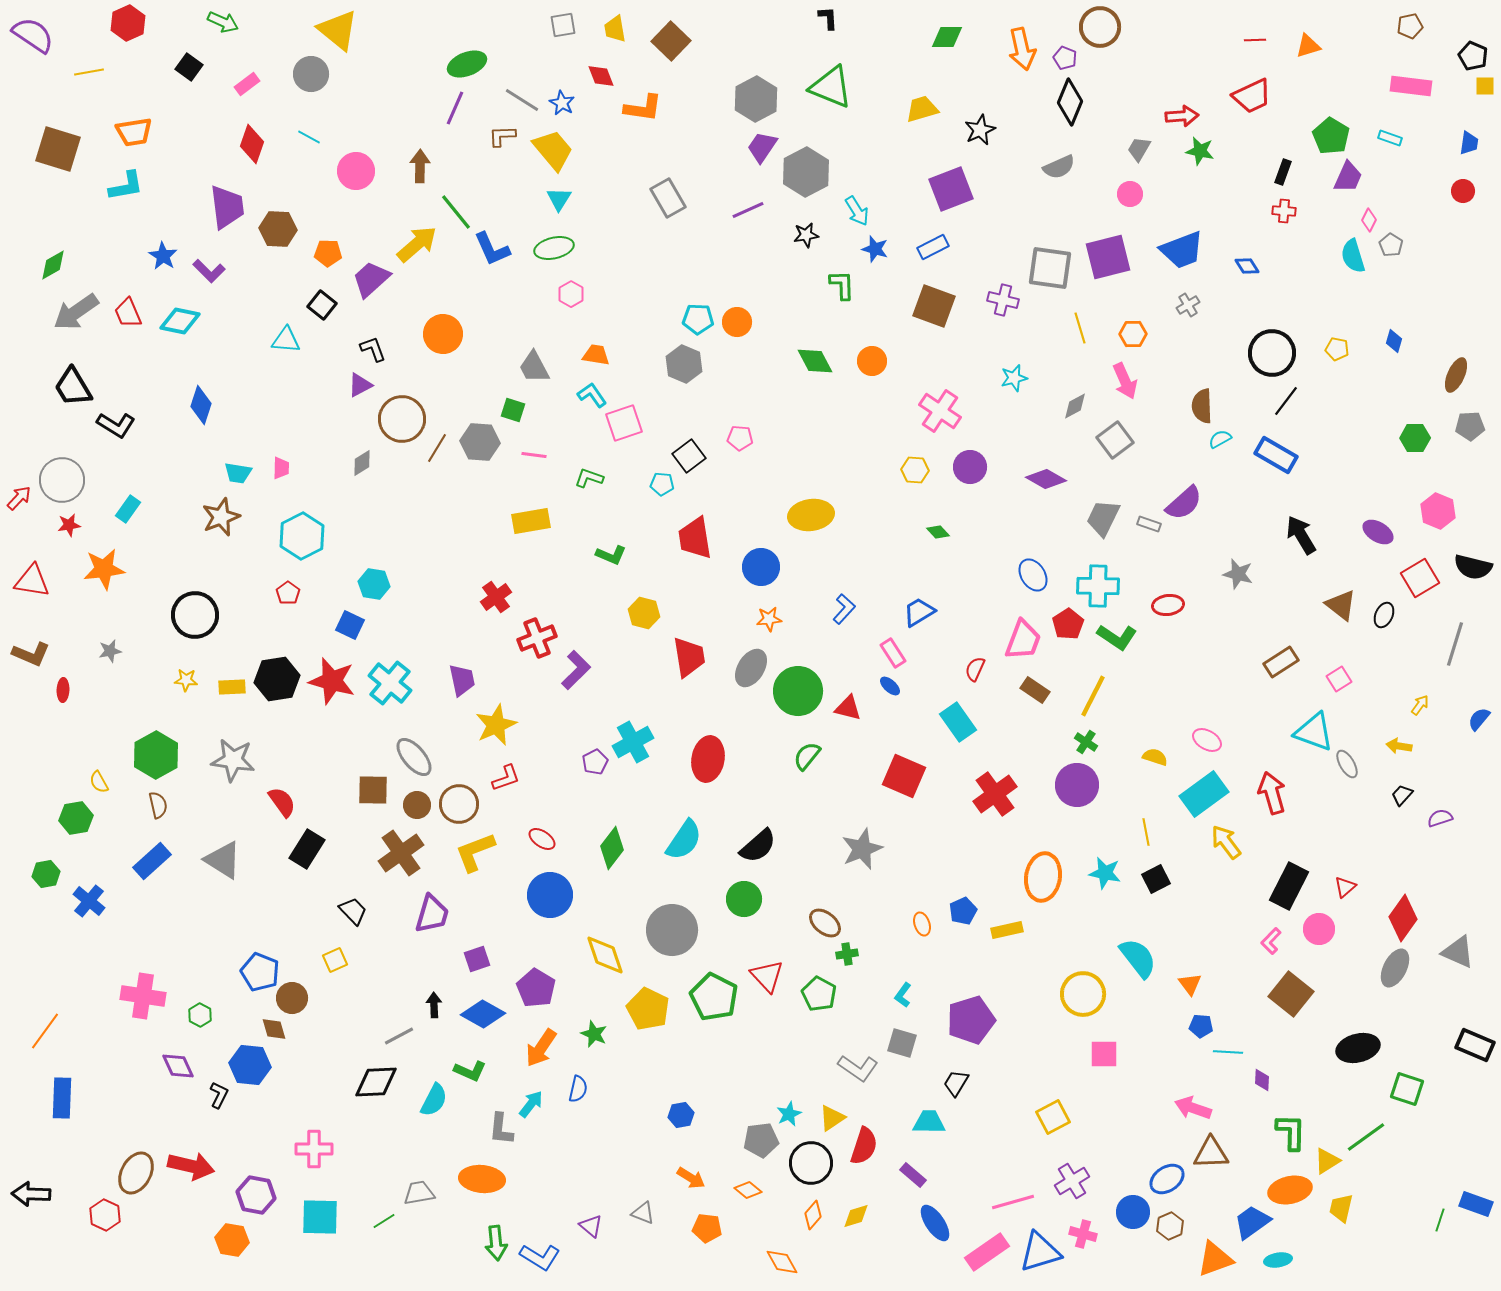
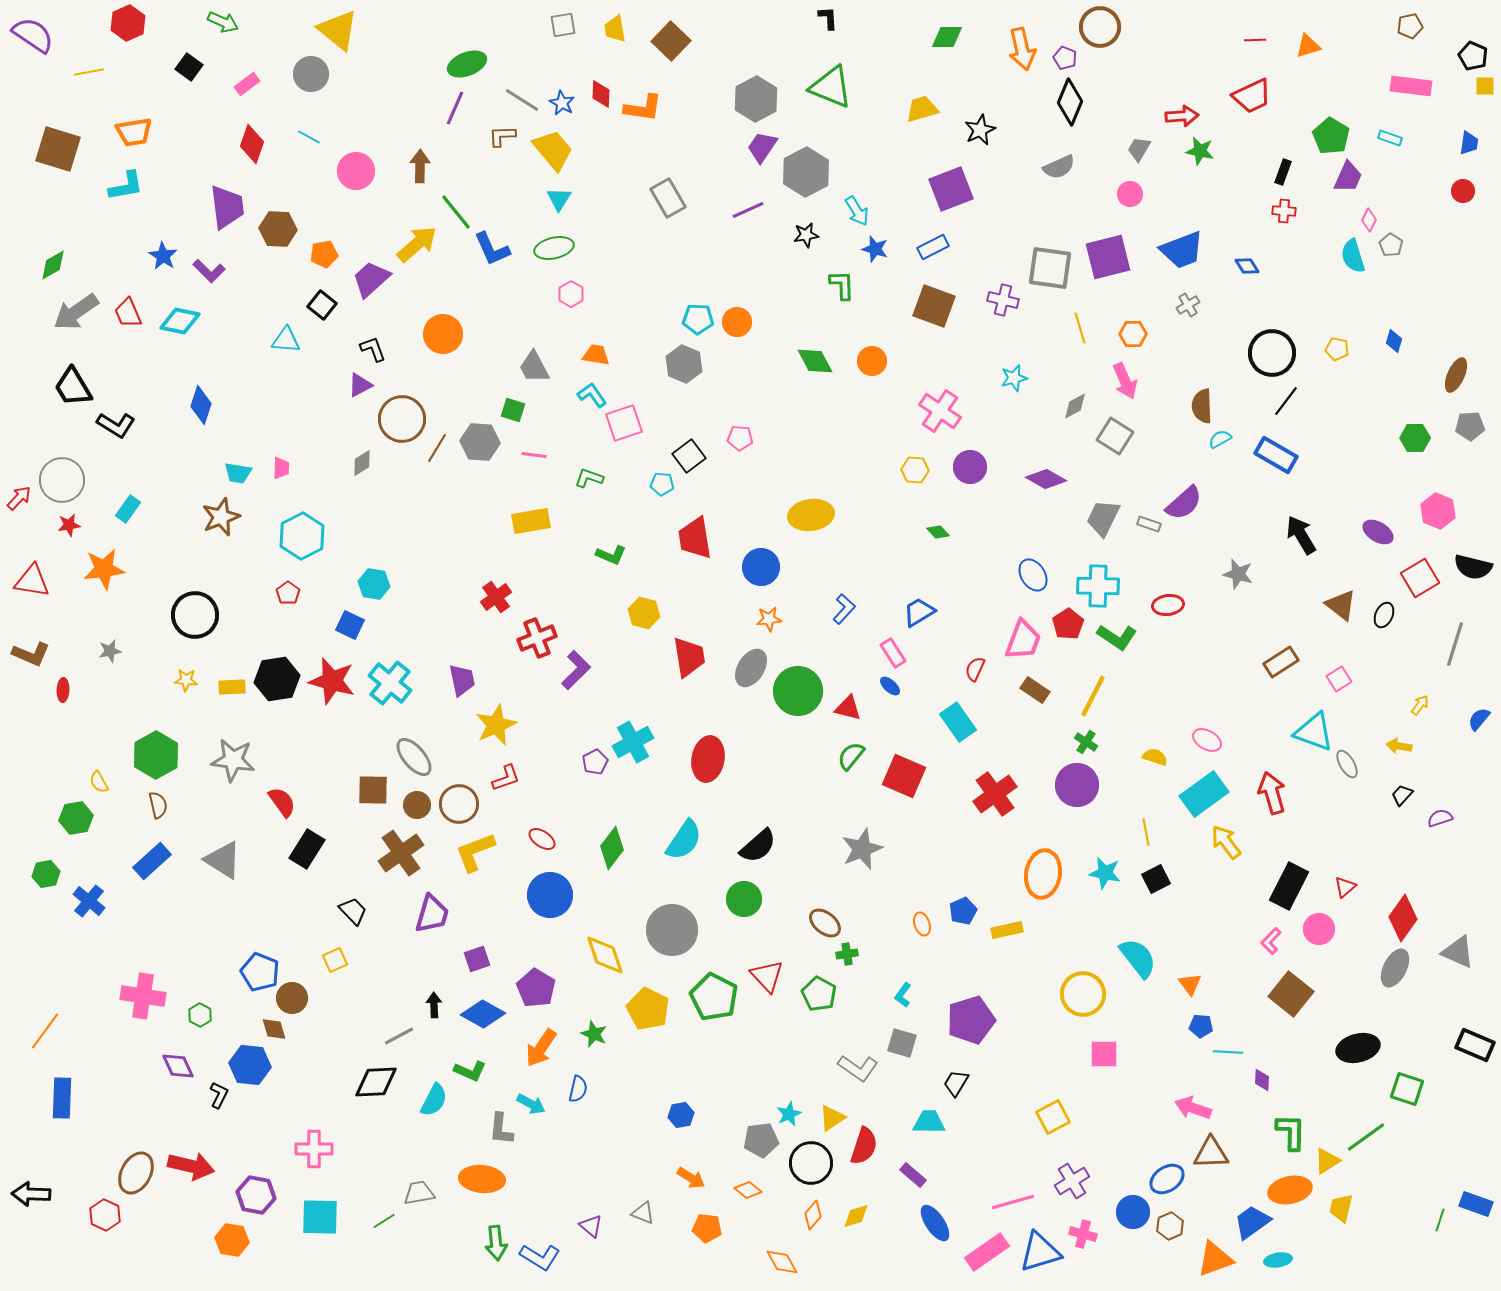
red diamond at (601, 76): moved 18 px down; rotated 24 degrees clockwise
orange pentagon at (328, 253): moved 4 px left, 1 px down; rotated 12 degrees counterclockwise
gray square at (1115, 440): moved 4 px up; rotated 21 degrees counterclockwise
green semicircle at (807, 756): moved 44 px right
orange ellipse at (1043, 877): moved 3 px up
cyan arrow at (531, 1104): rotated 80 degrees clockwise
